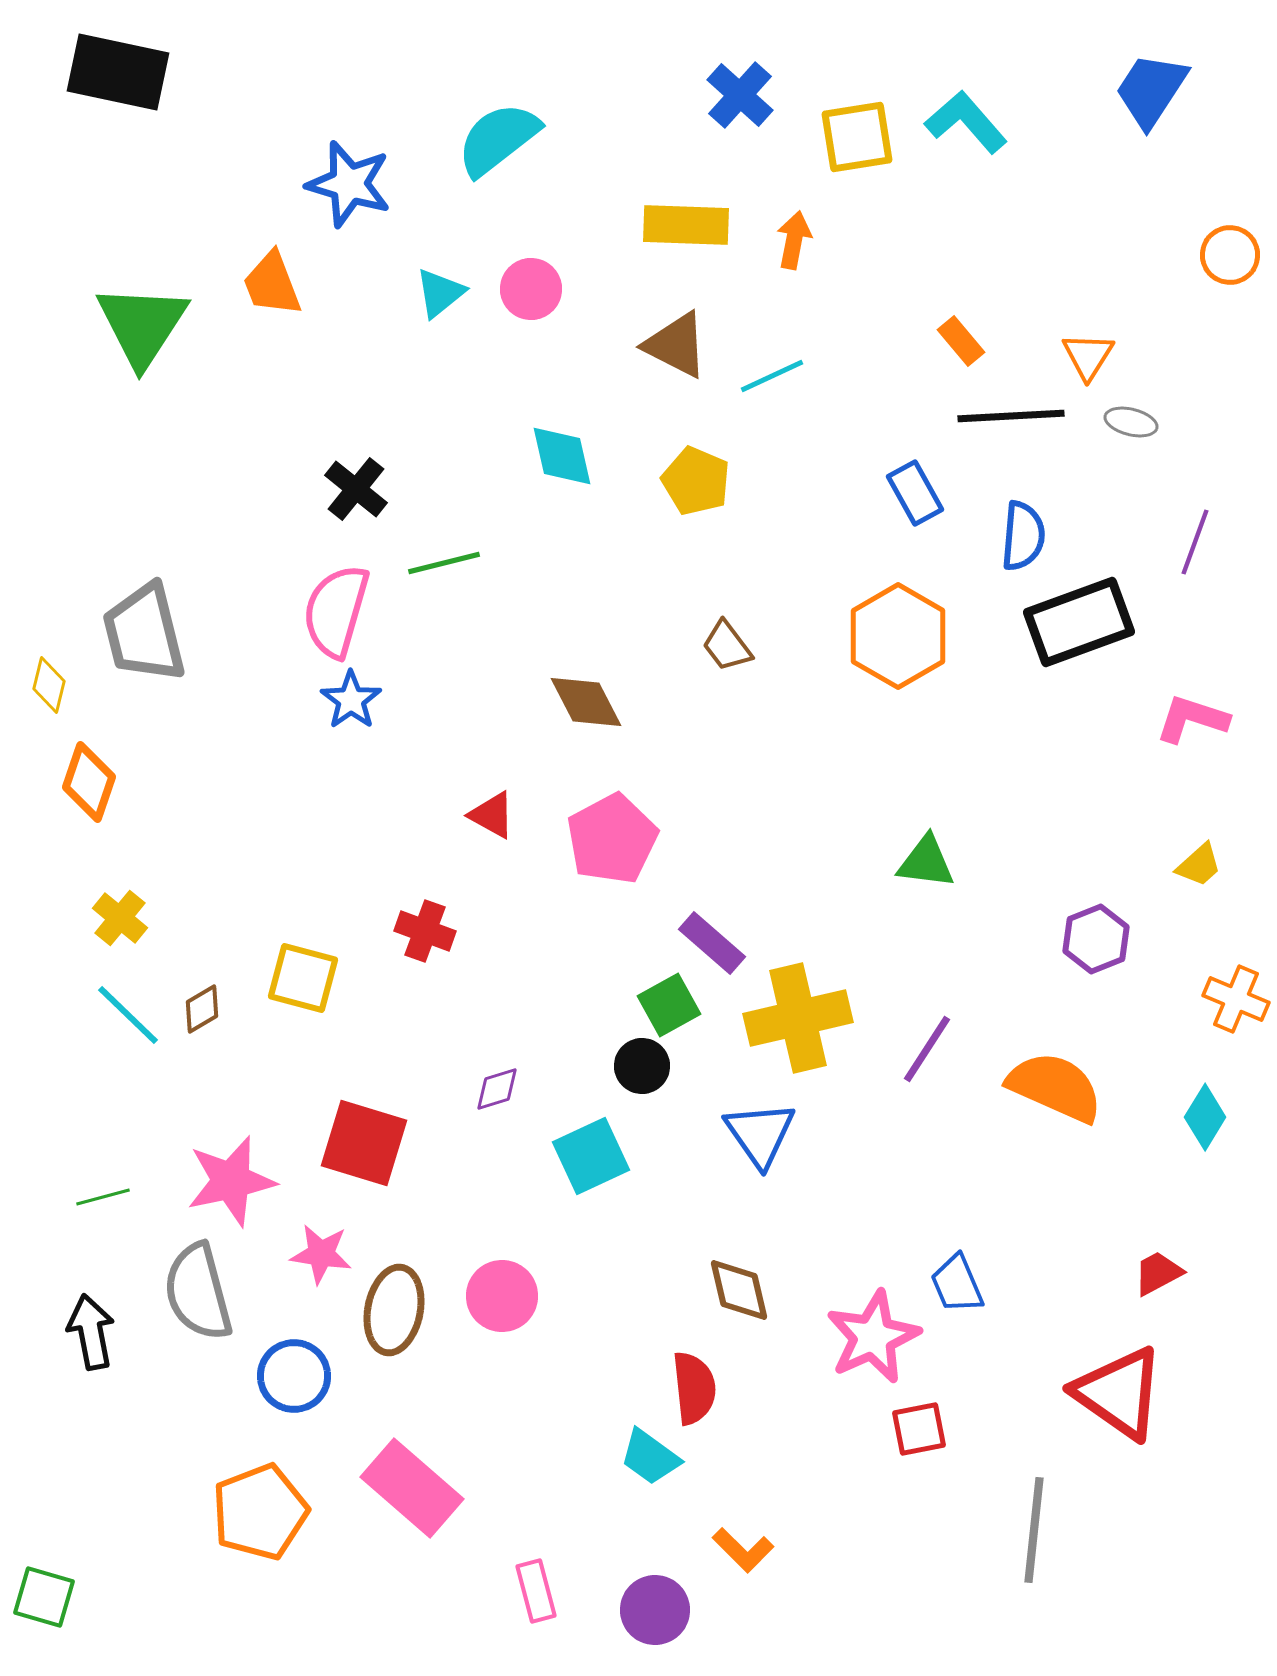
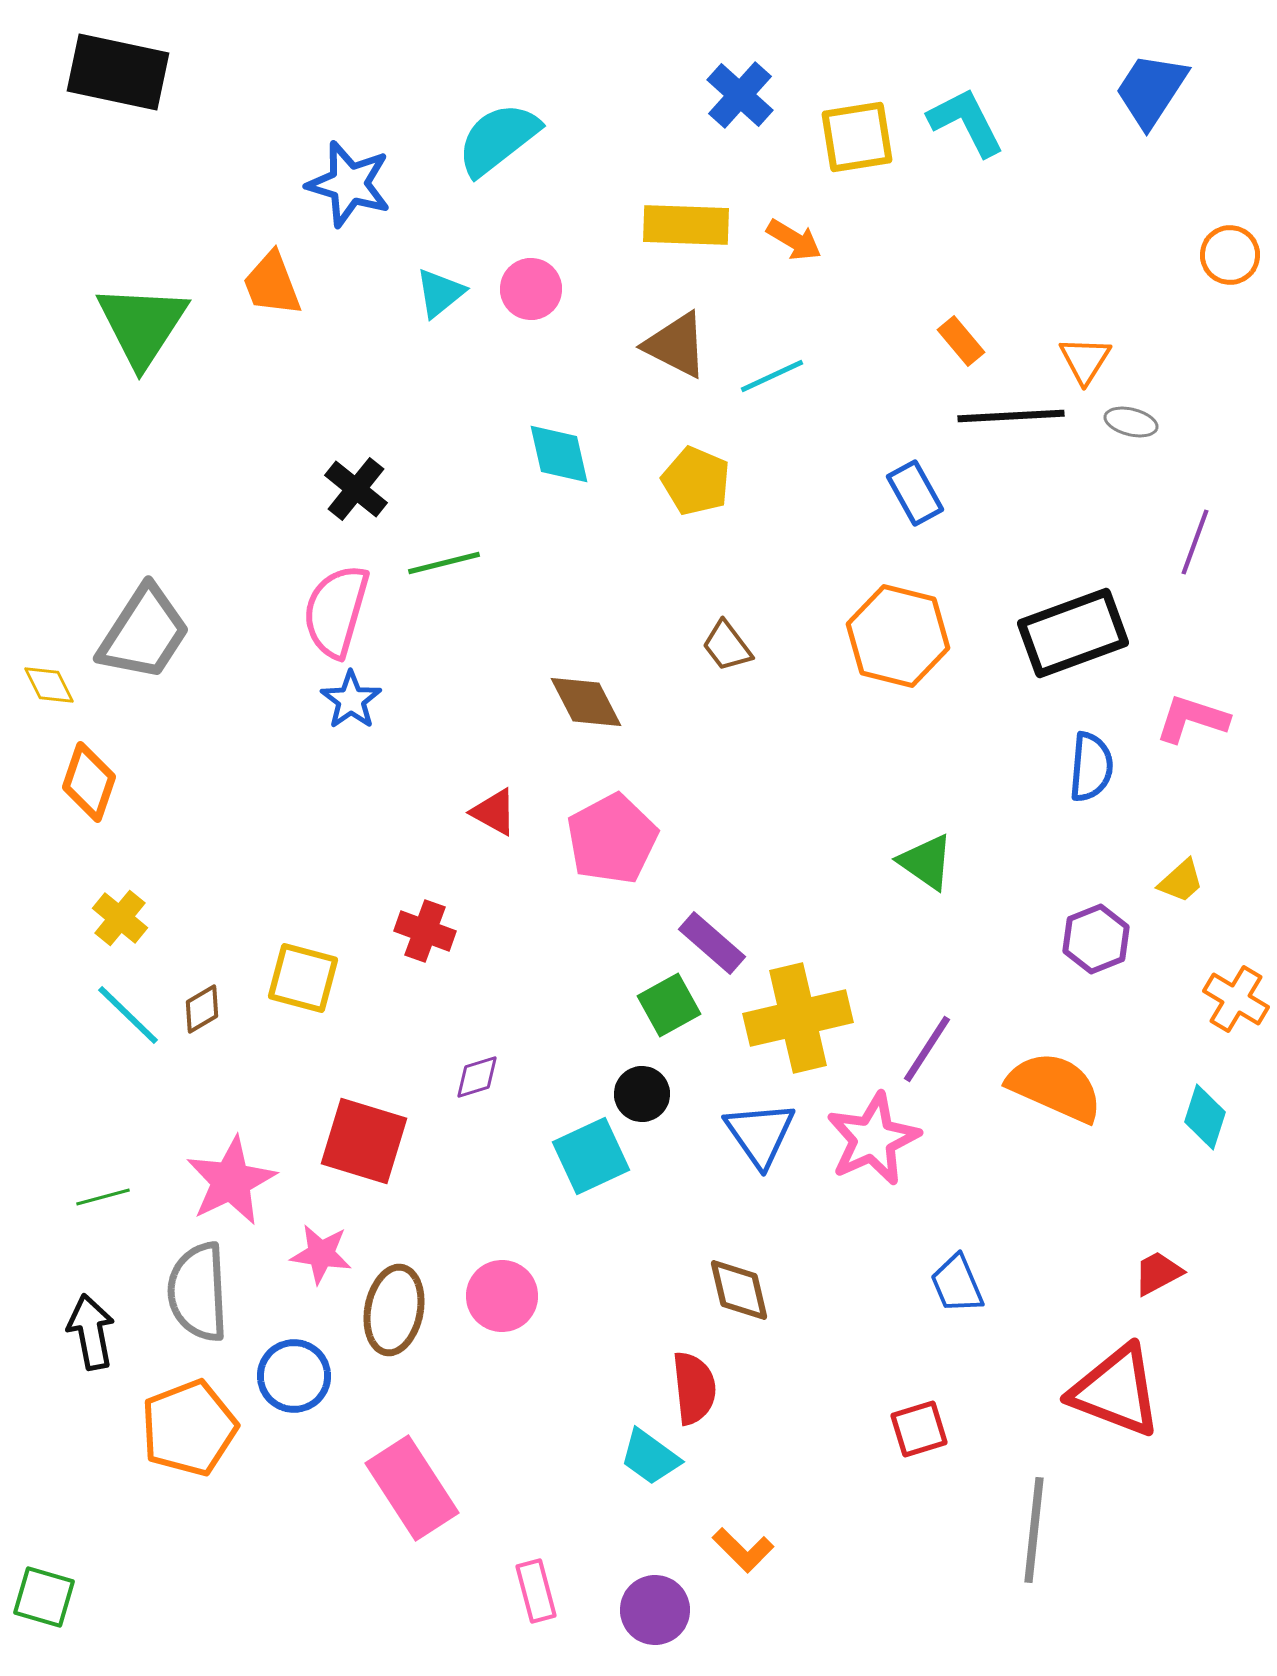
cyan L-shape at (966, 122): rotated 14 degrees clockwise
orange arrow at (794, 240): rotated 110 degrees clockwise
orange triangle at (1088, 356): moved 3 px left, 4 px down
cyan diamond at (562, 456): moved 3 px left, 2 px up
blue semicircle at (1023, 536): moved 68 px right, 231 px down
black rectangle at (1079, 622): moved 6 px left, 11 px down
gray trapezoid at (144, 633): rotated 133 degrees counterclockwise
orange hexagon at (898, 636): rotated 16 degrees counterclockwise
yellow diamond at (49, 685): rotated 40 degrees counterclockwise
red triangle at (492, 815): moved 2 px right, 3 px up
green triangle at (926, 862): rotated 28 degrees clockwise
yellow trapezoid at (1199, 865): moved 18 px left, 16 px down
orange cross at (1236, 999): rotated 8 degrees clockwise
black circle at (642, 1066): moved 28 px down
purple diamond at (497, 1089): moved 20 px left, 12 px up
cyan diamond at (1205, 1117): rotated 14 degrees counterclockwise
red square at (364, 1143): moved 2 px up
pink star at (231, 1181): rotated 14 degrees counterclockwise
gray semicircle at (198, 1292): rotated 12 degrees clockwise
pink star at (873, 1337): moved 198 px up
red triangle at (1119, 1393): moved 3 px left, 2 px up; rotated 14 degrees counterclockwise
red square at (919, 1429): rotated 6 degrees counterclockwise
pink rectangle at (412, 1488): rotated 16 degrees clockwise
orange pentagon at (260, 1512): moved 71 px left, 84 px up
